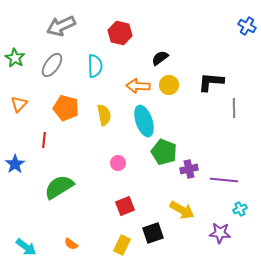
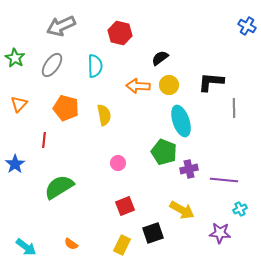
cyan ellipse: moved 37 px right
